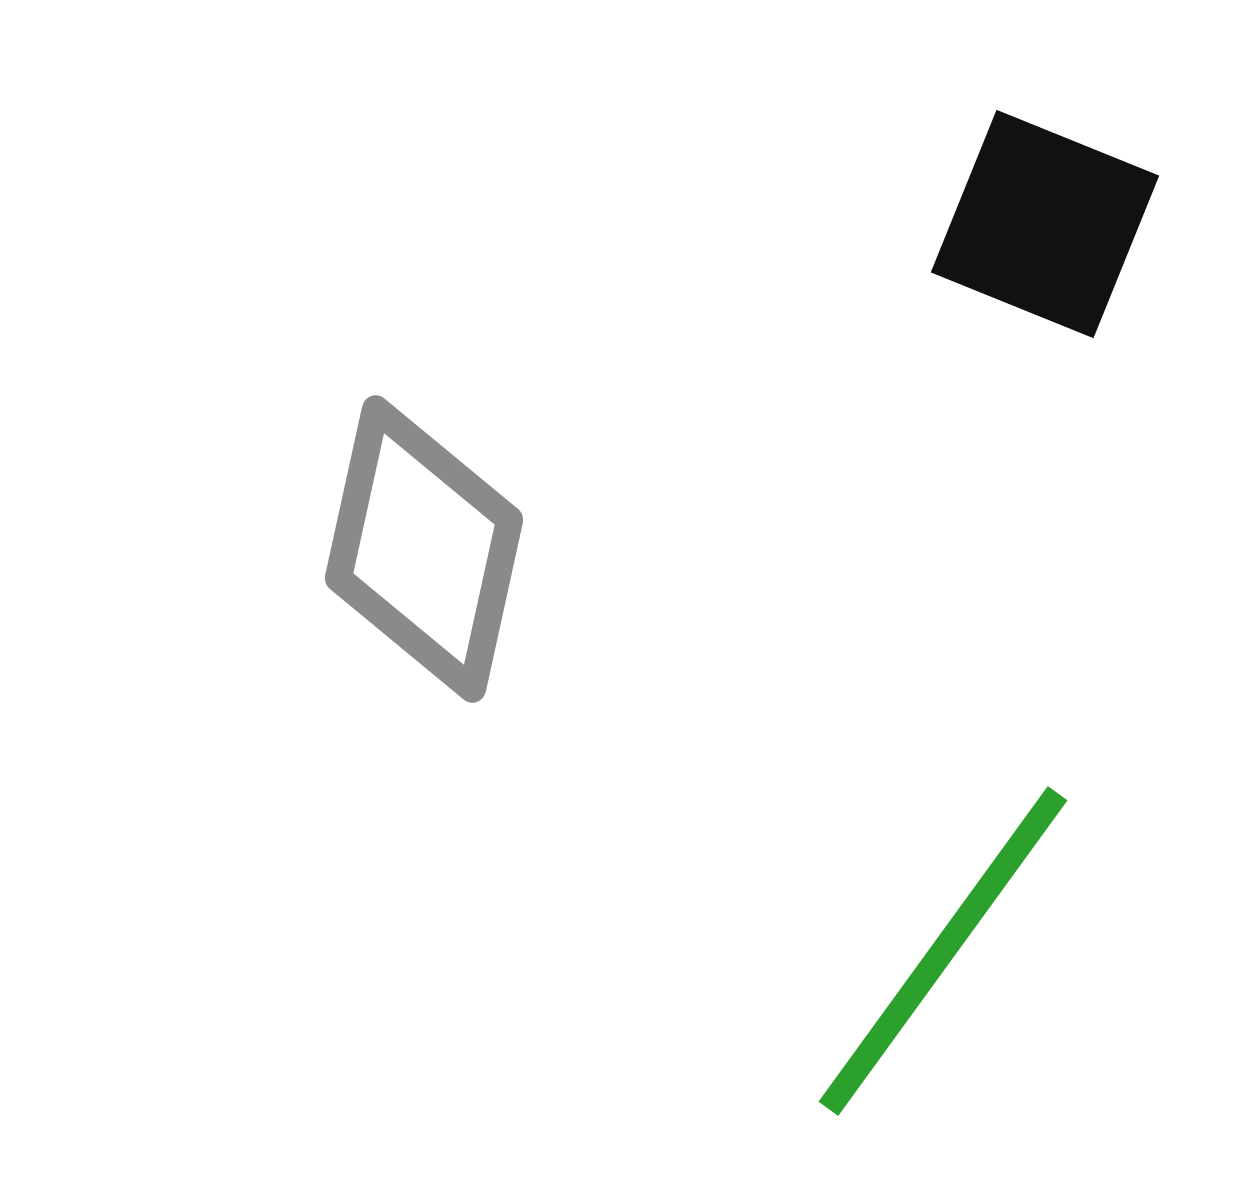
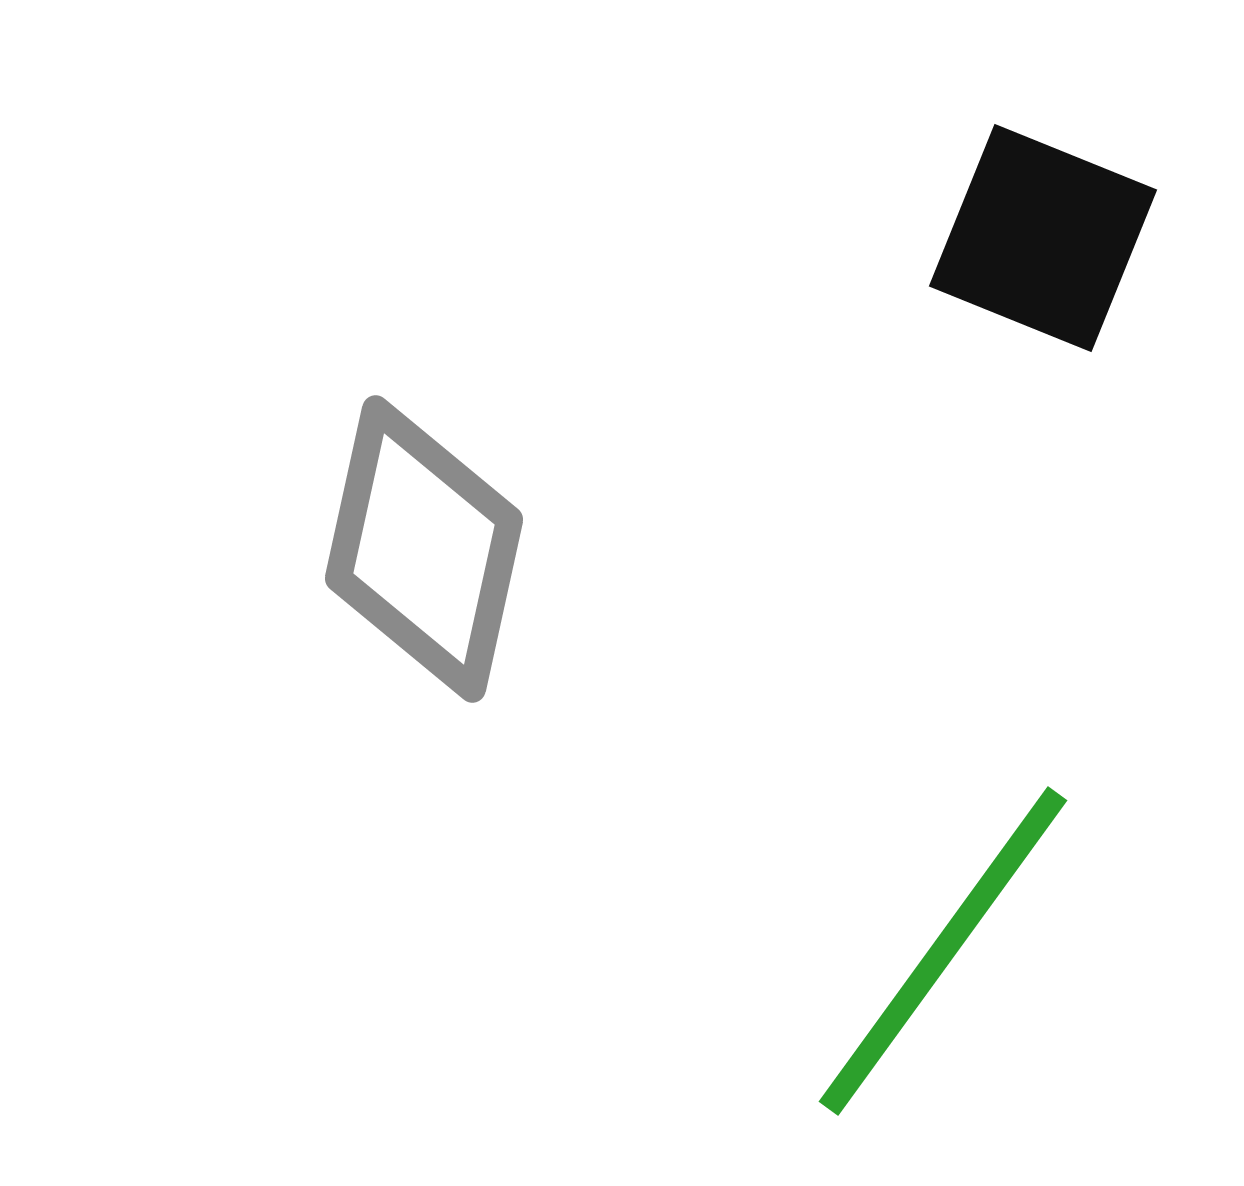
black square: moved 2 px left, 14 px down
